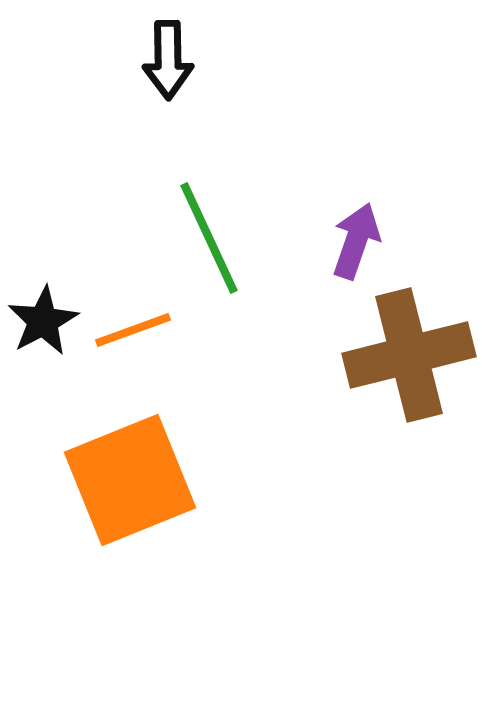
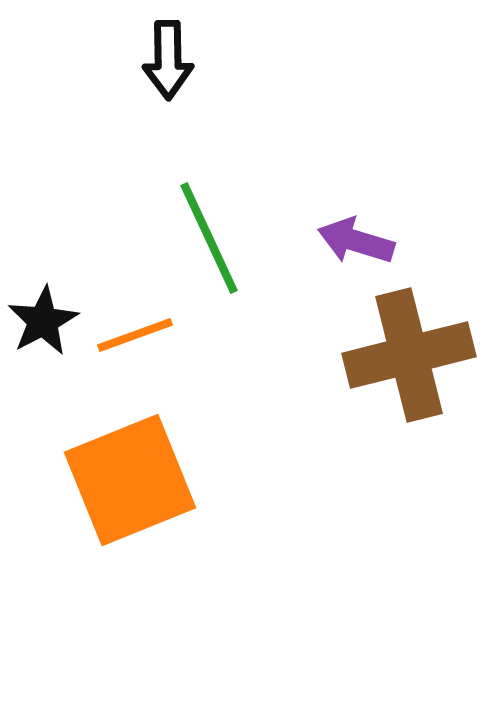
purple arrow: rotated 92 degrees counterclockwise
orange line: moved 2 px right, 5 px down
